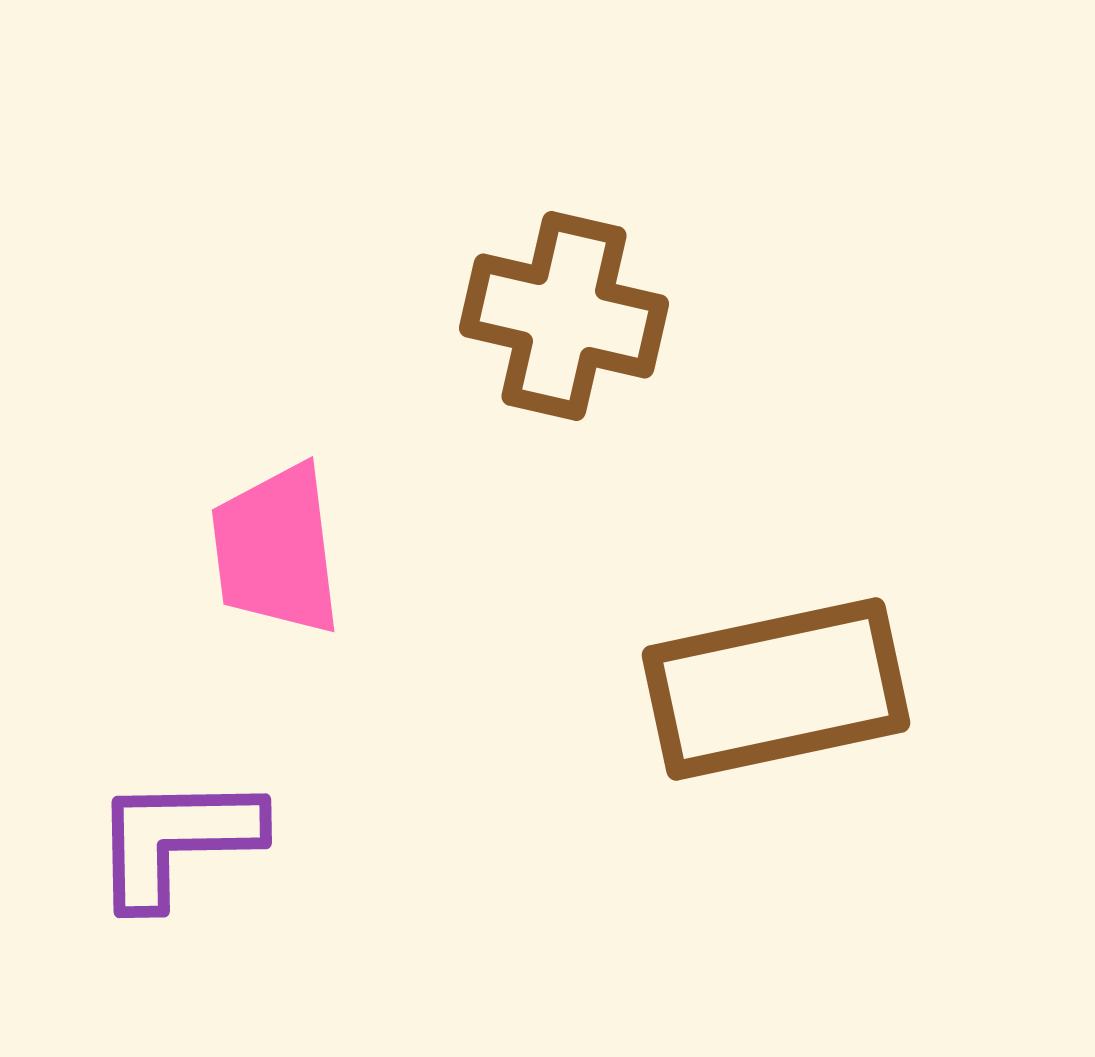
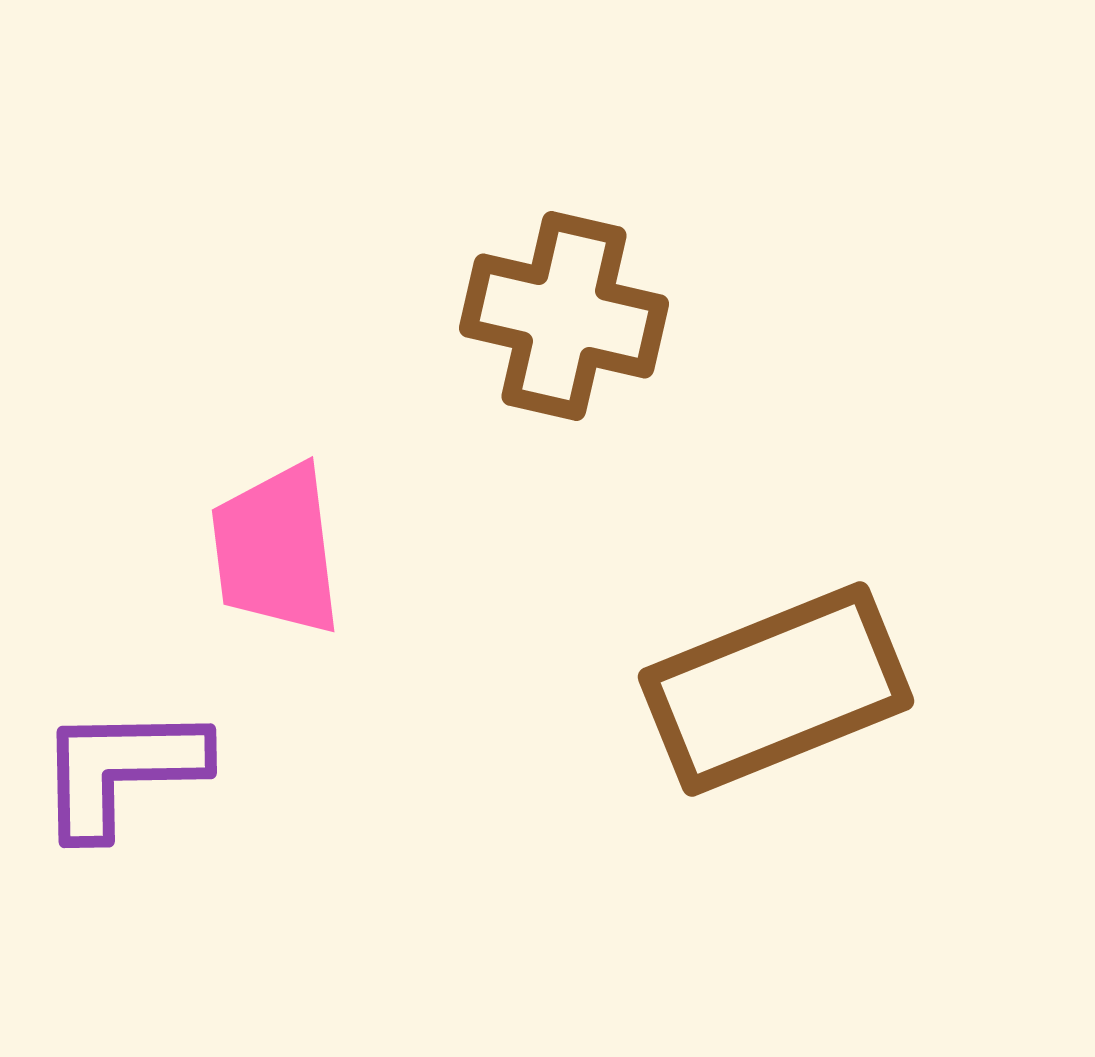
brown rectangle: rotated 10 degrees counterclockwise
purple L-shape: moved 55 px left, 70 px up
